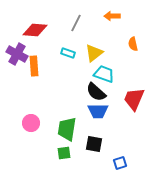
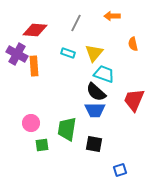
yellow triangle: rotated 12 degrees counterclockwise
red trapezoid: moved 1 px down
blue trapezoid: moved 3 px left, 1 px up
green square: moved 22 px left, 8 px up
blue square: moved 7 px down
